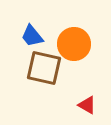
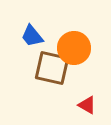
orange circle: moved 4 px down
brown square: moved 8 px right
